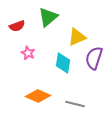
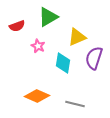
green triangle: rotated 10 degrees clockwise
pink star: moved 10 px right, 7 px up
orange diamond: moved 1 px left
